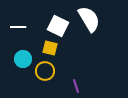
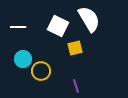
yellow square: moved 25 px right; rotated 28 degrees counterclockwise
yellow circle: moved 4 px left
